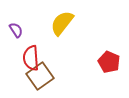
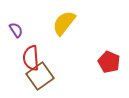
yellow semicircle: moved 2 px right
